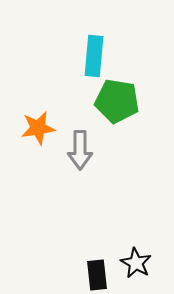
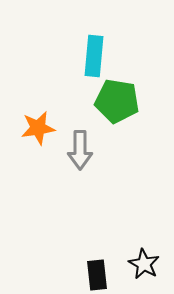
black star: moved 8 px right, 1 px down
